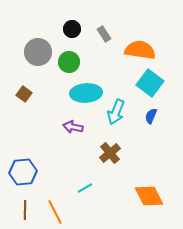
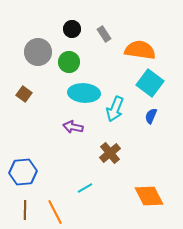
cyan ellipse: moved 2 px left; rotated 8 degrees clockwise
cyan arrow: moved 1 px left, 3 px up
